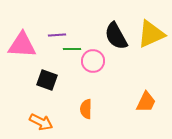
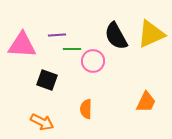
orange arrow: moved 1 px right
